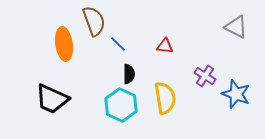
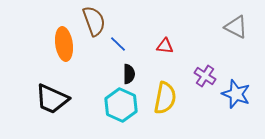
yellow semicircle: rotated 20 degrees clockwise
